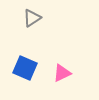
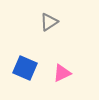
gray triangle: moved 17 px right, 4 px down
